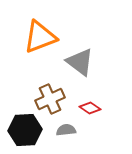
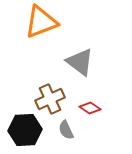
orange triangle: moved 1 px right, 15 px up
gray semicircle: rotated 108 degrees counterclockwise
